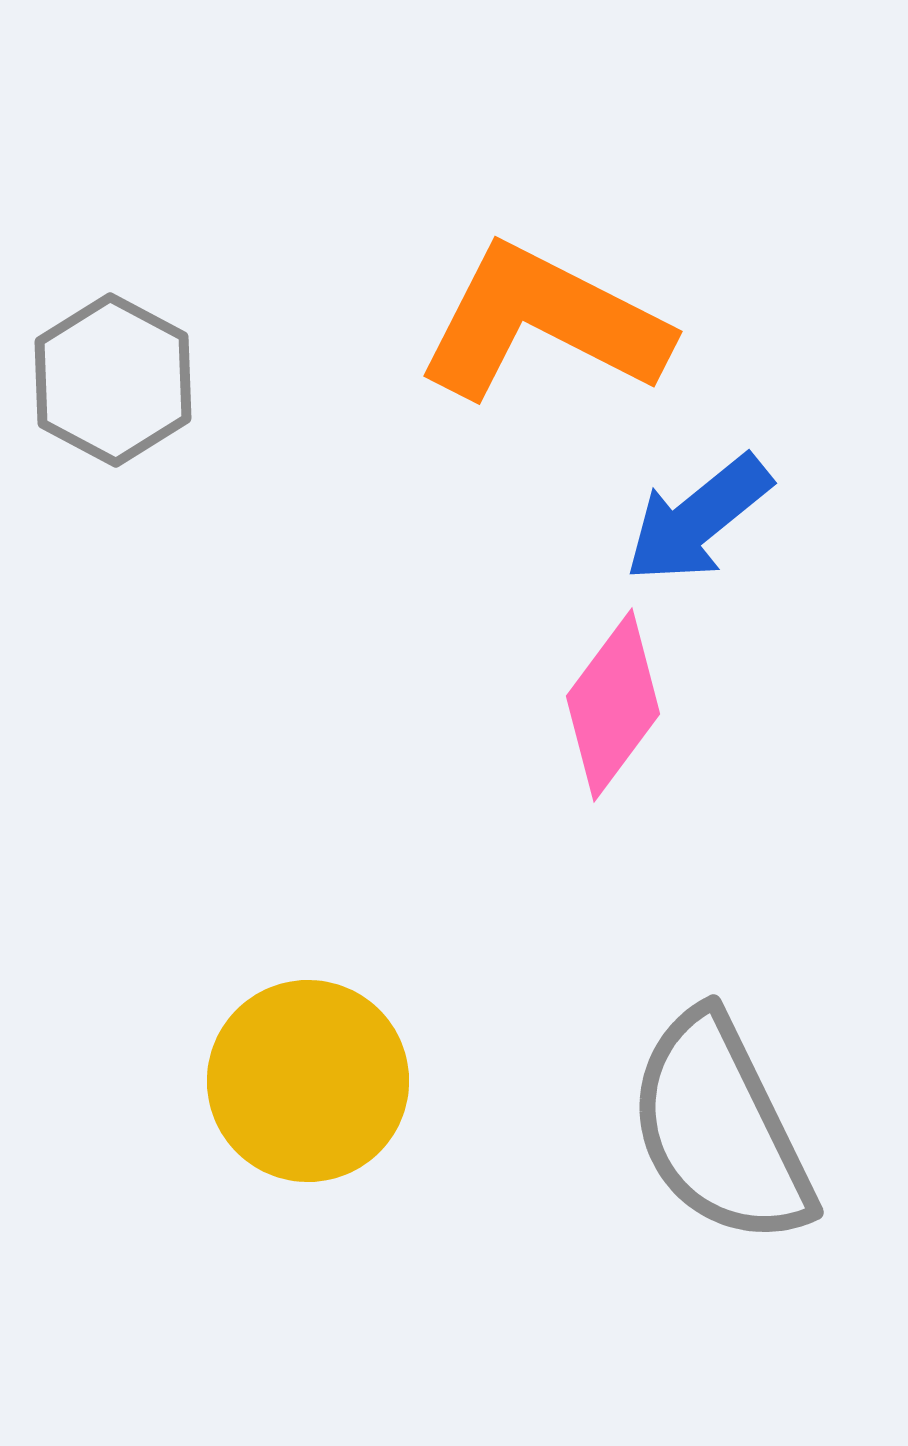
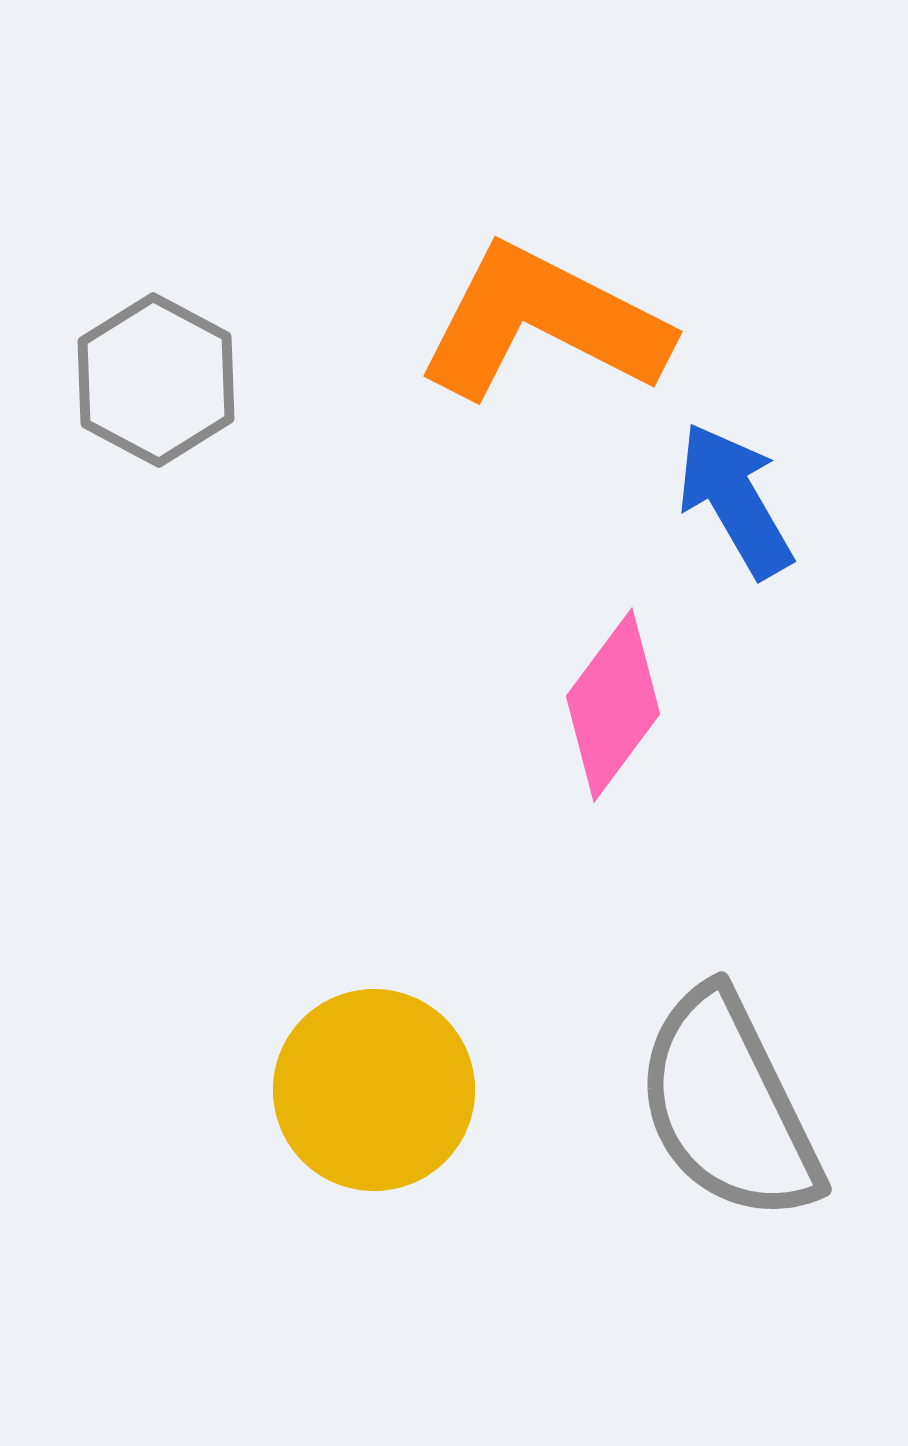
gray hexagon: moved 43 px right
blue arrow: moved 37 px right, 19 px up; rotated 99 degrees clockwise
yellow circle: moved 66 px right, 9 px down
gray semicircle: moved 8 px right, 23 px up
